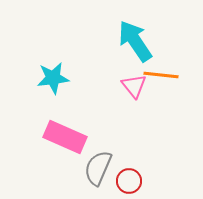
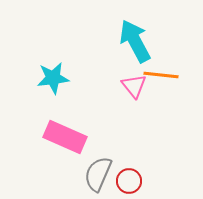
cyan arrow: rotated 6 degrees clockwise
gray semicircle: moved 6 px down
